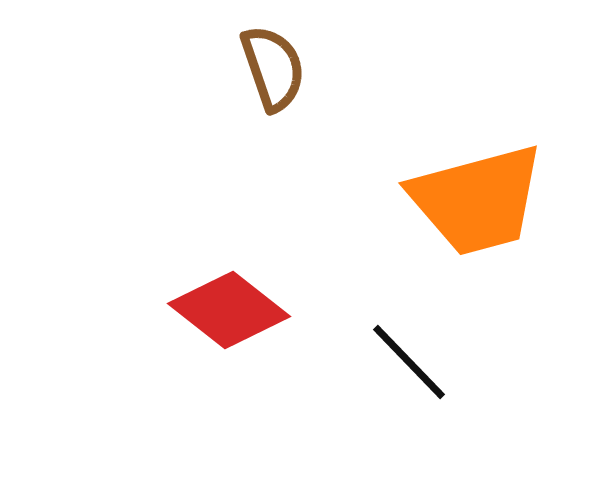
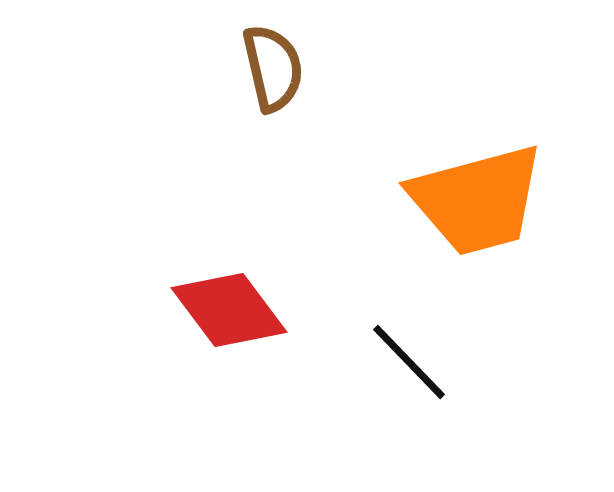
brown semicircle: rotated 6 degrees clockwise
red diamond: rotated 15 degrees clockwise
